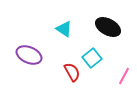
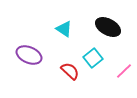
cyan square: moved 1 px right
red semicircle: moved 2 px left, 1 px up; rotated 18 degrees counterclockwise
pink line: moved 5 px up; rotated 18 degrees clockwise
